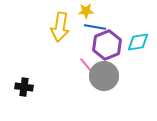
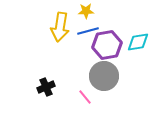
blue line: moved 7 px left, 4 px down; rotated 25 degrees counterclockwise
purple hexagon: rotated 12 degrees clockwise
pink line: moved 1 px left, 32 px down
black cross: moved 22 px right; rotated 30 degrees counterclockwise
